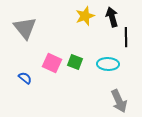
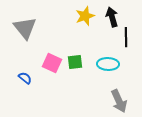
green square: rotated 28 degrees counterclockwise
